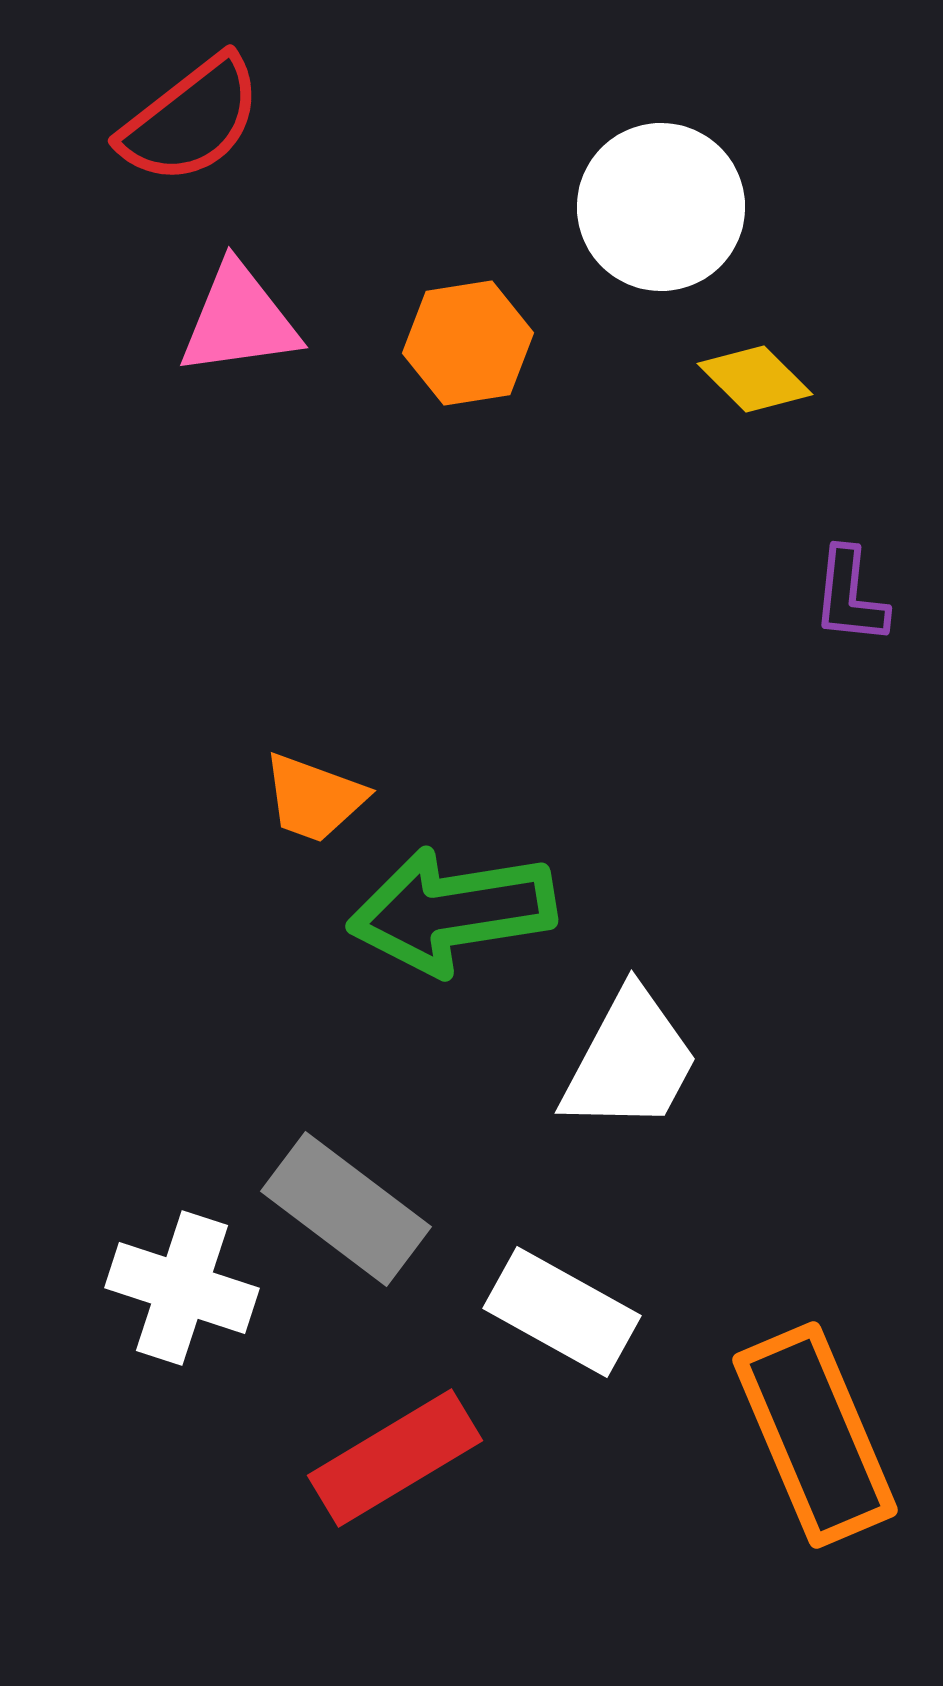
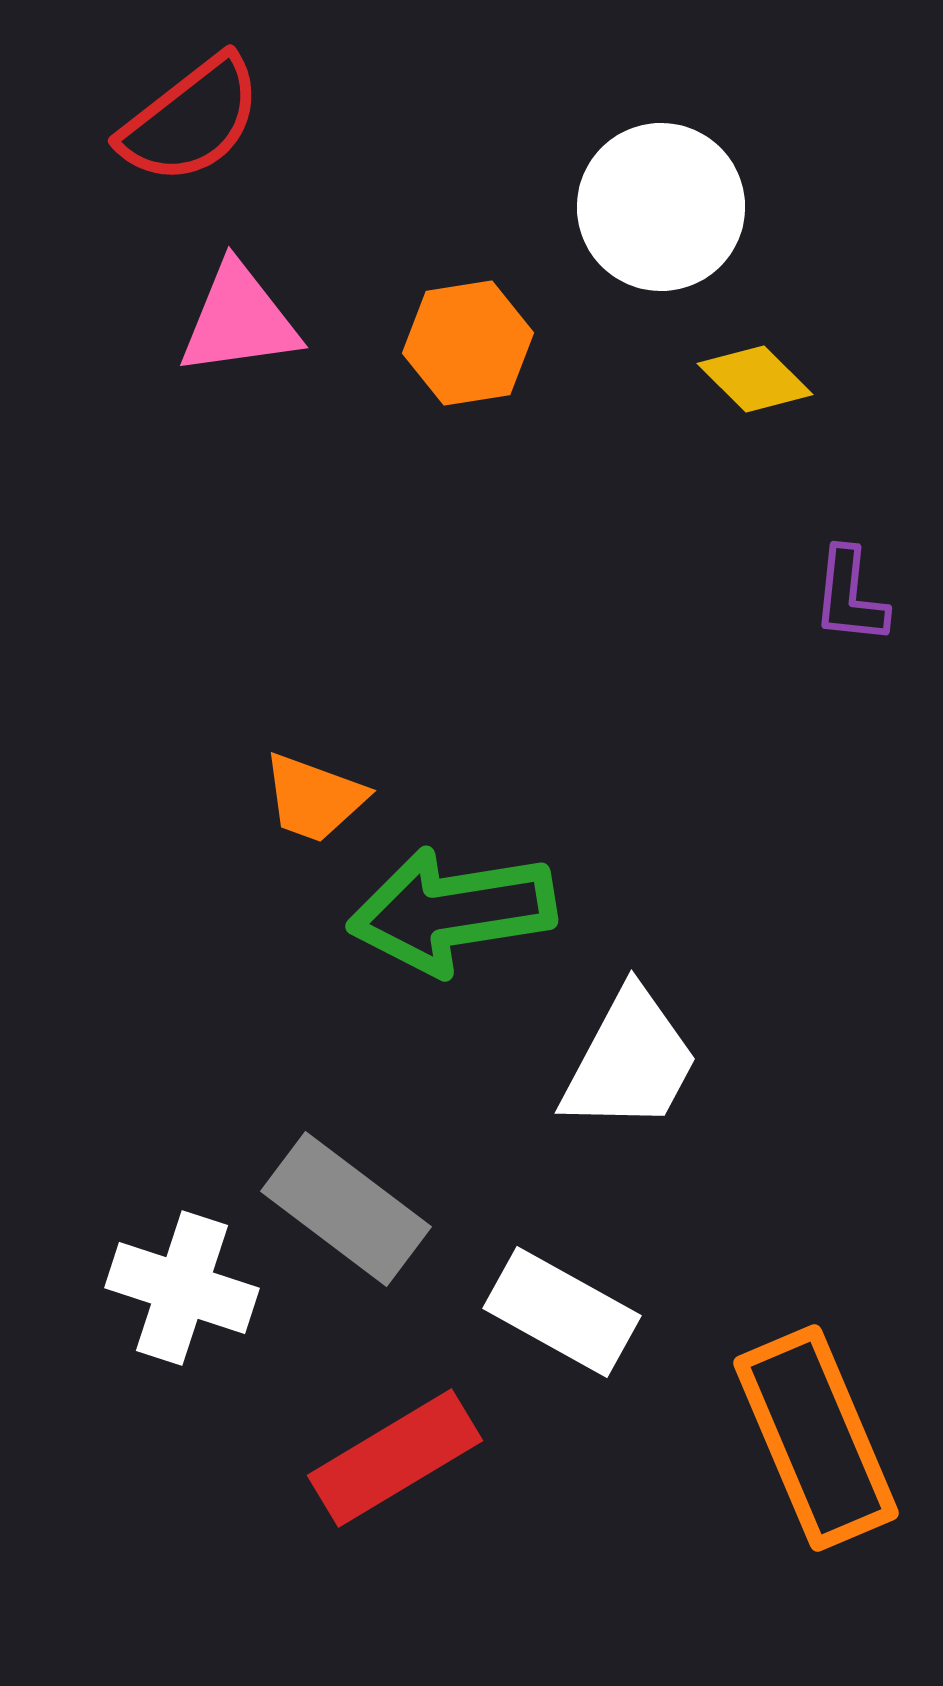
orange rectangle: moved 1 px right, 3 px down
